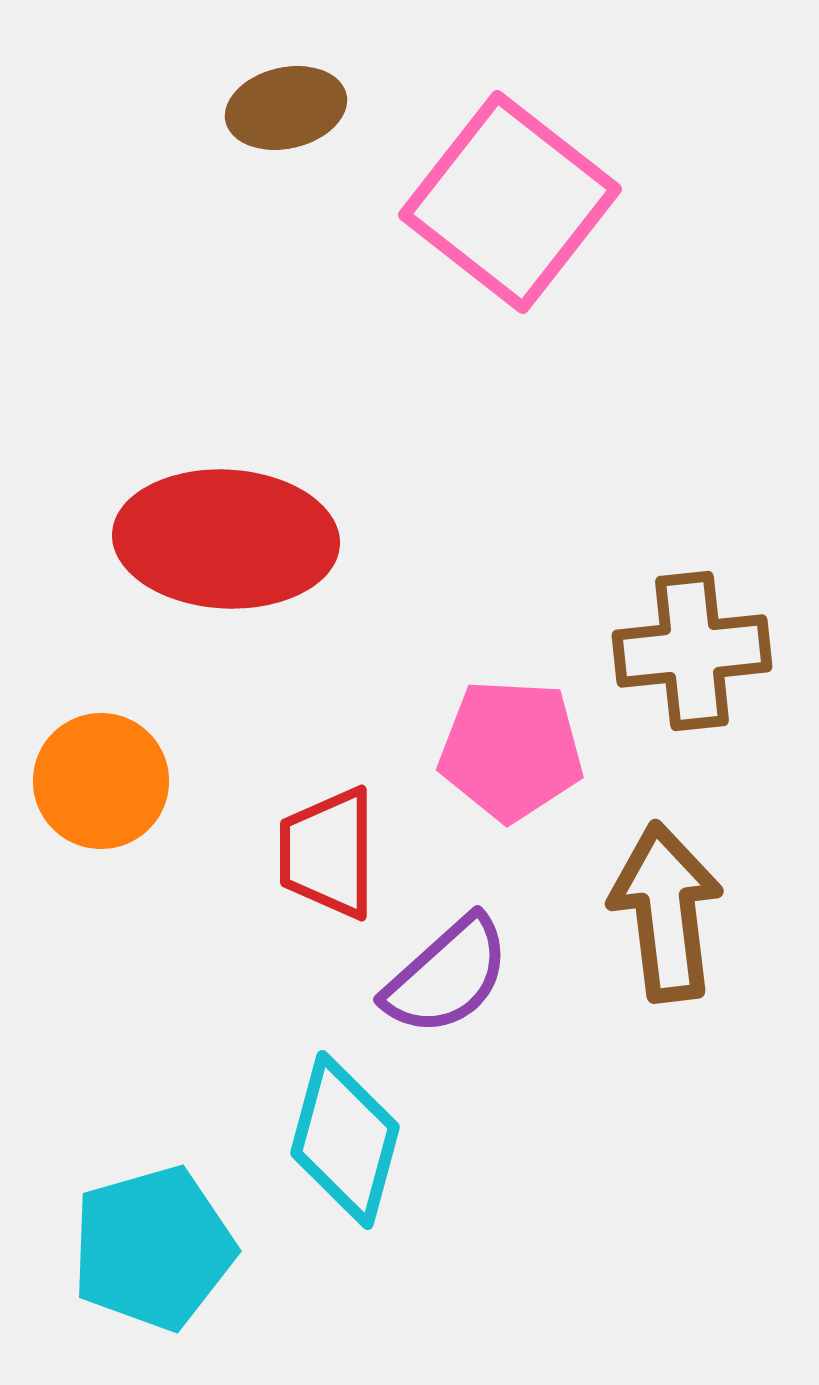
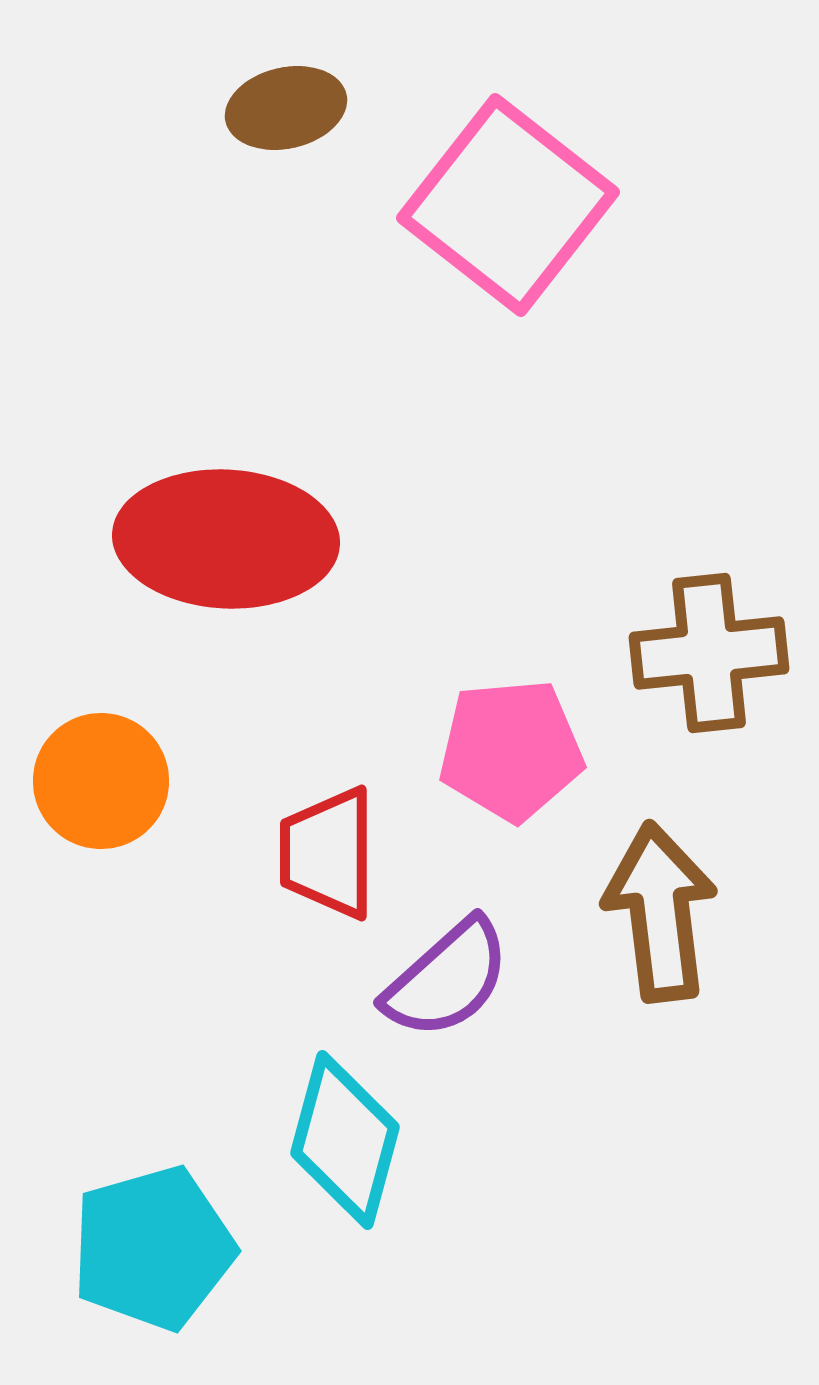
pink square: moved 2 px left, 3 px down
brown cross: moved 17 px right, 2 px down
pink pentagon: rotated 8 degrees counterclockwise
brown arrow: moved 6 px left
purple semicircle: moved 3 px down
